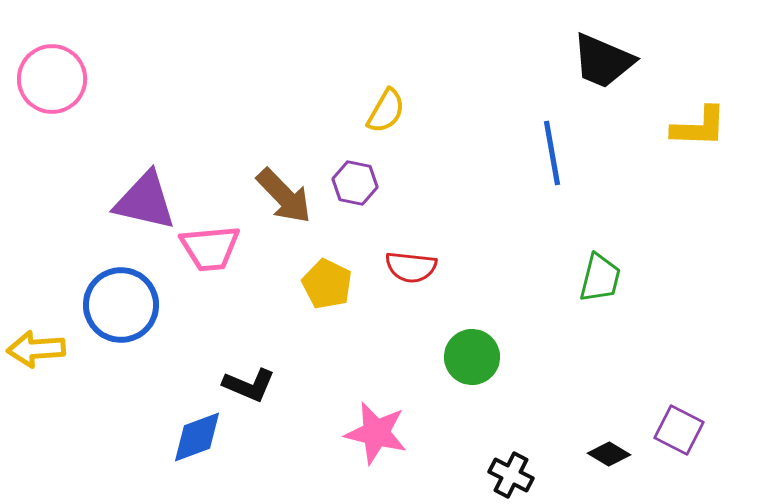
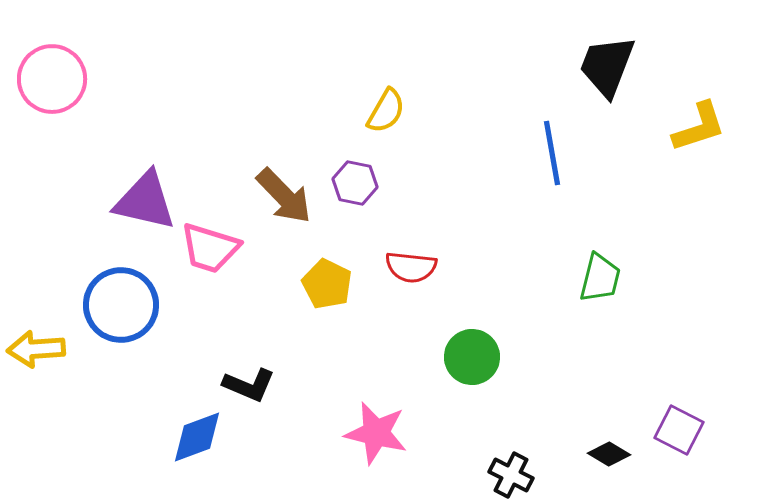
black trapezoid: moved 4 px right, 5 px down; rotated 88 degrees clockwise
yellow L-shape: rotated 20 degrees counterclockwise
pink trapezoid: rotated 22 degrees clockwise
